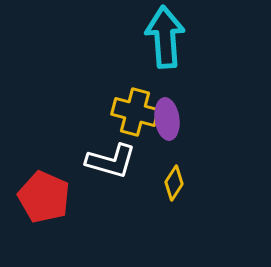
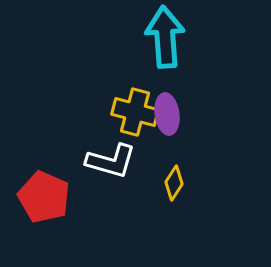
purple ellipse: moved 5 px up
